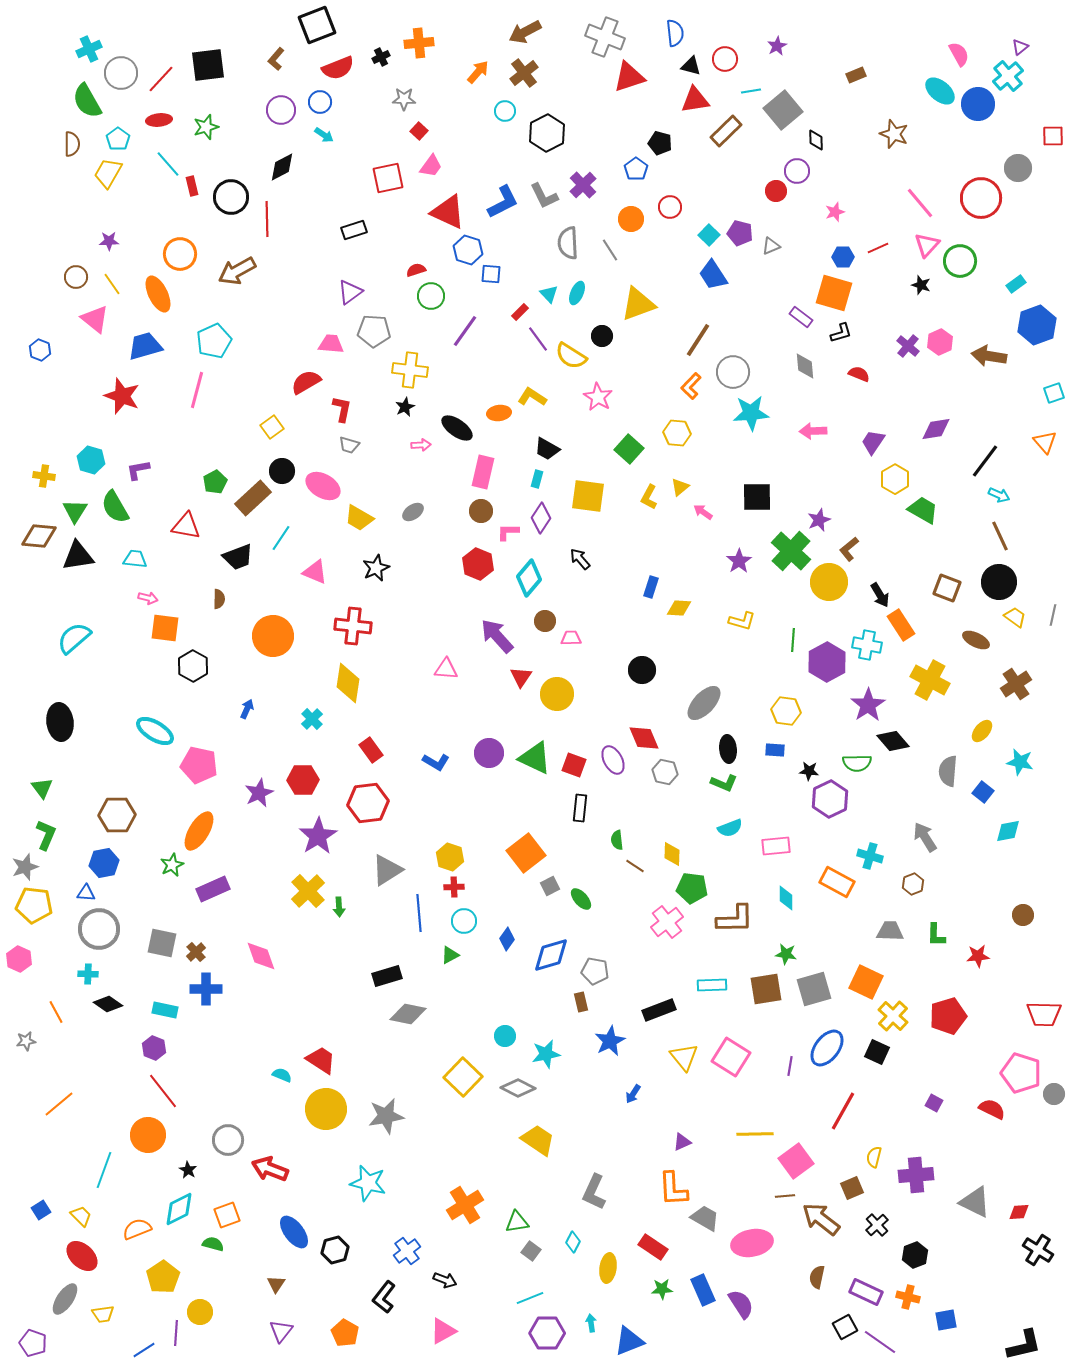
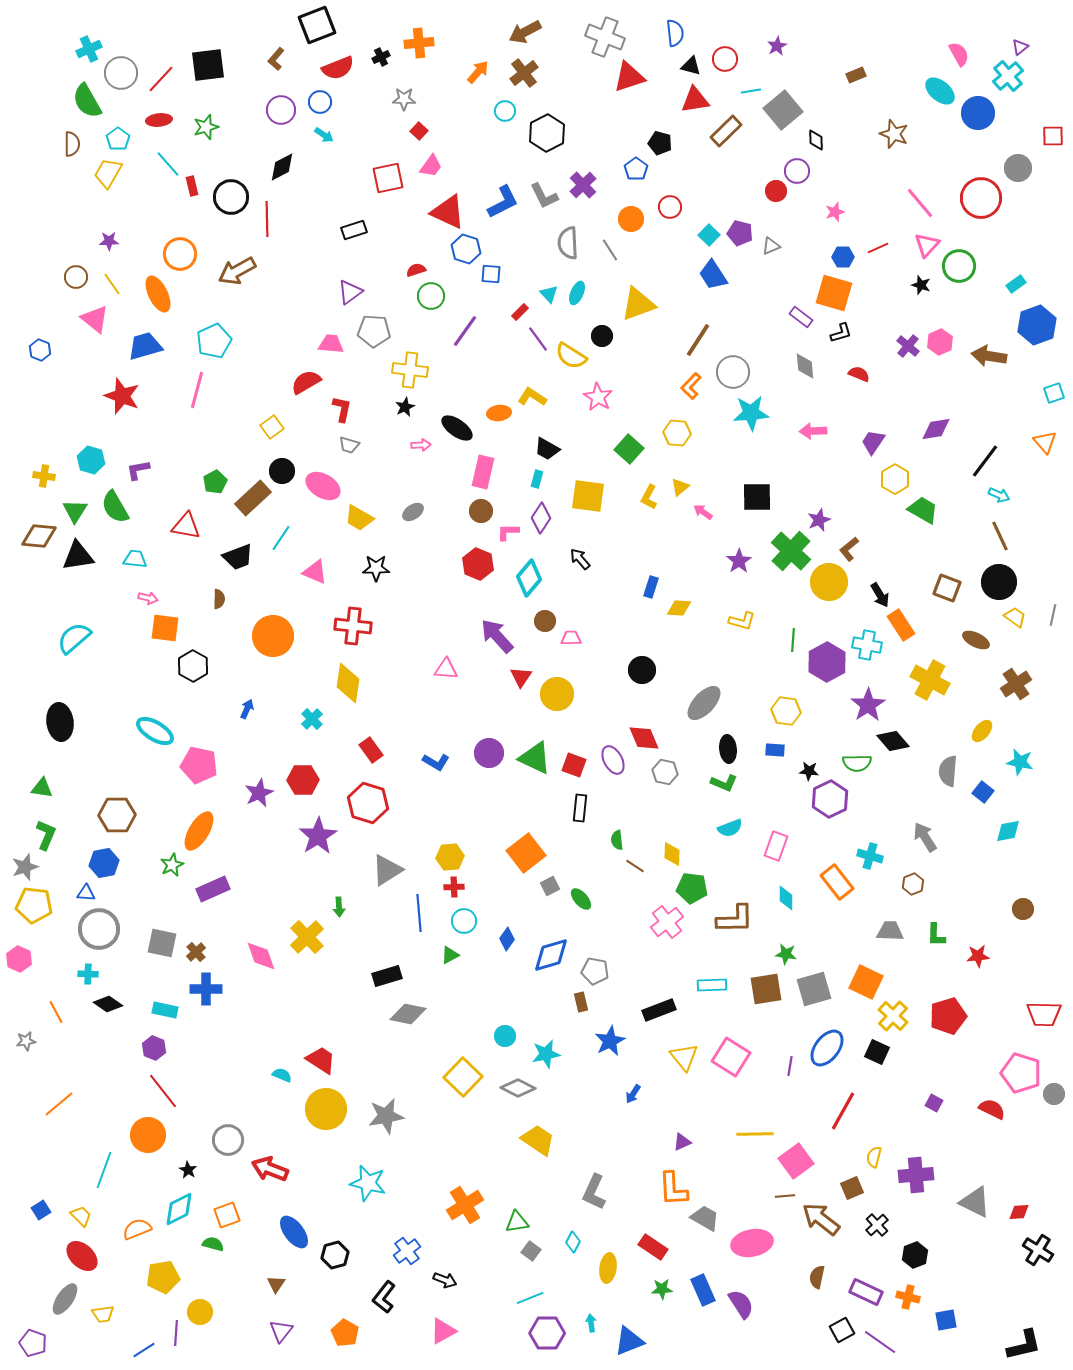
blue circle at (978, 104): moved 9 px down
blue hexagon at (468, 250): moved 2 px left, 1 px up
green circle at (960, 261): moved 1 px left, 5 px down
black star at (376, 568): rotated 24 degrees clockwise
green triangle at (42, 788): rotated 45 degrees counterclockwise
red hexagon at (368, 803): rotated 24 degrees clockwise
pink rectangle at (776, 846): rotated 64 degrees counterclockwise
yellow hexagon at (450, 857): rotated 24 degrees counterclockwise
orange rectangle at (837, 882): rotated 24 degrees clockwise
yellow cross at (308, 891): moved 1 px left, 46 px down
brown circle at (1023, 915): moved 6 px up
black hexagon at (335, 1250): moved 5 px down
yellow pentagon at (163, 1277): rotated 24 degrees clockwise
black square at (845, 1327): moved 3 px left, 3 px down
